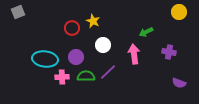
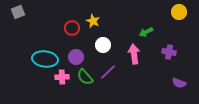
green semicircle: moved 1 px left, 1 px down; rotated 132 degrees counterclockwise
